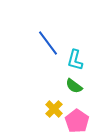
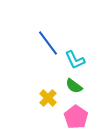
cyan L-shape: rotated 40 degrees counterclockwise
yellow cross: moved 6 px left, 11 px up
pink pentagon: moved 1 px left, 4 px up
